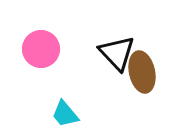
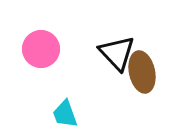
cyan trapezoid: rotated 20 degrees clockwise
